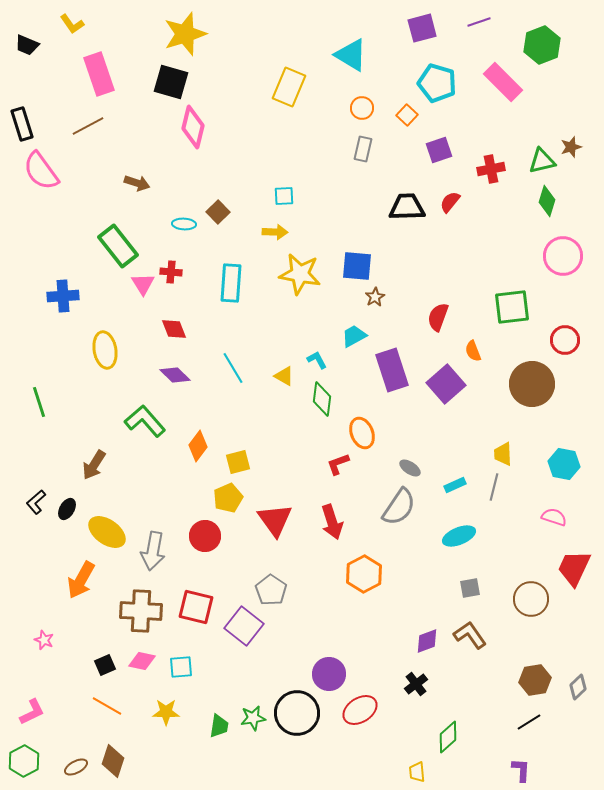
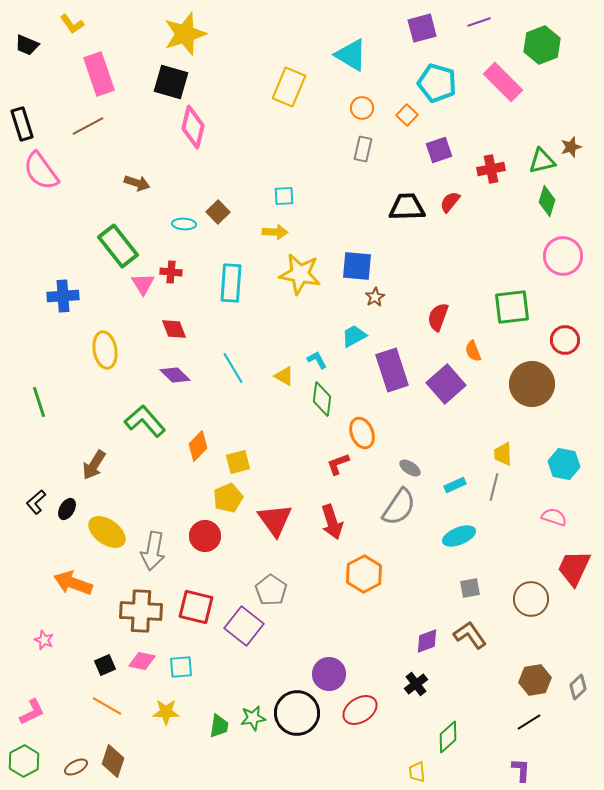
orange diamond at (198, 446): rotated 8 degrees clockwise
orange arrow at (81, 580): moved 8 px left, 3 px down; rotated 81 degrees clockwise
